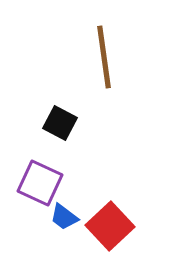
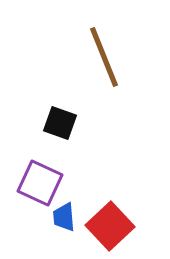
brown line: rotated 14 degrees counterclockwise
black square: rotated 8 degrees counterclockwise
blue trapezoid: rotated 48 degrees clockwise
